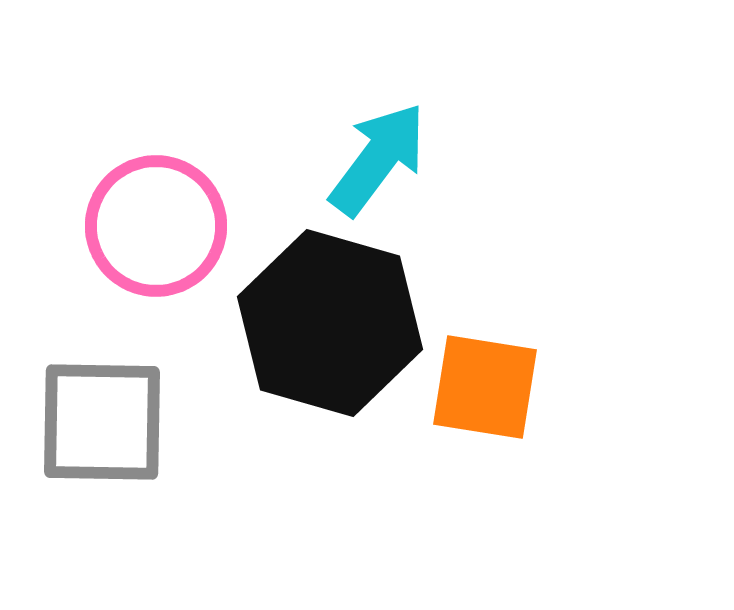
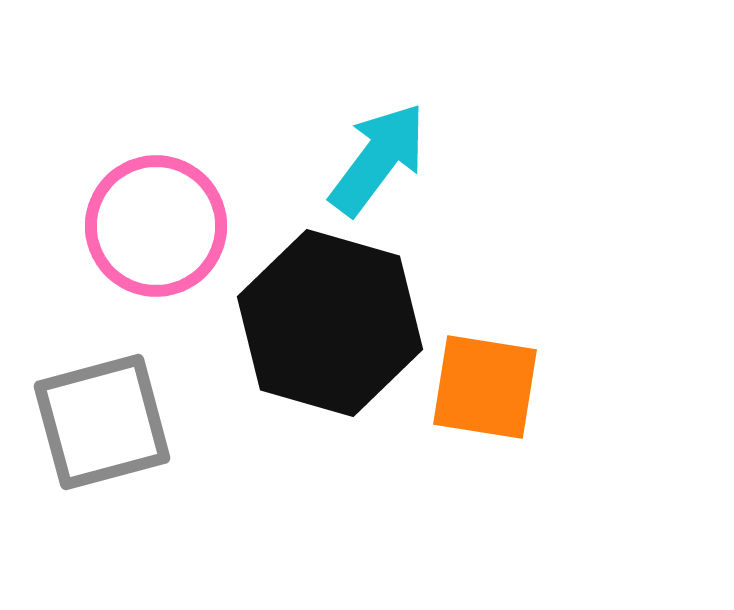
gray square: rotated 16 degrees counterclockwise
